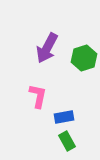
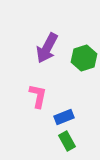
blue rectangle: rotated 12 degrees counterclockwise
